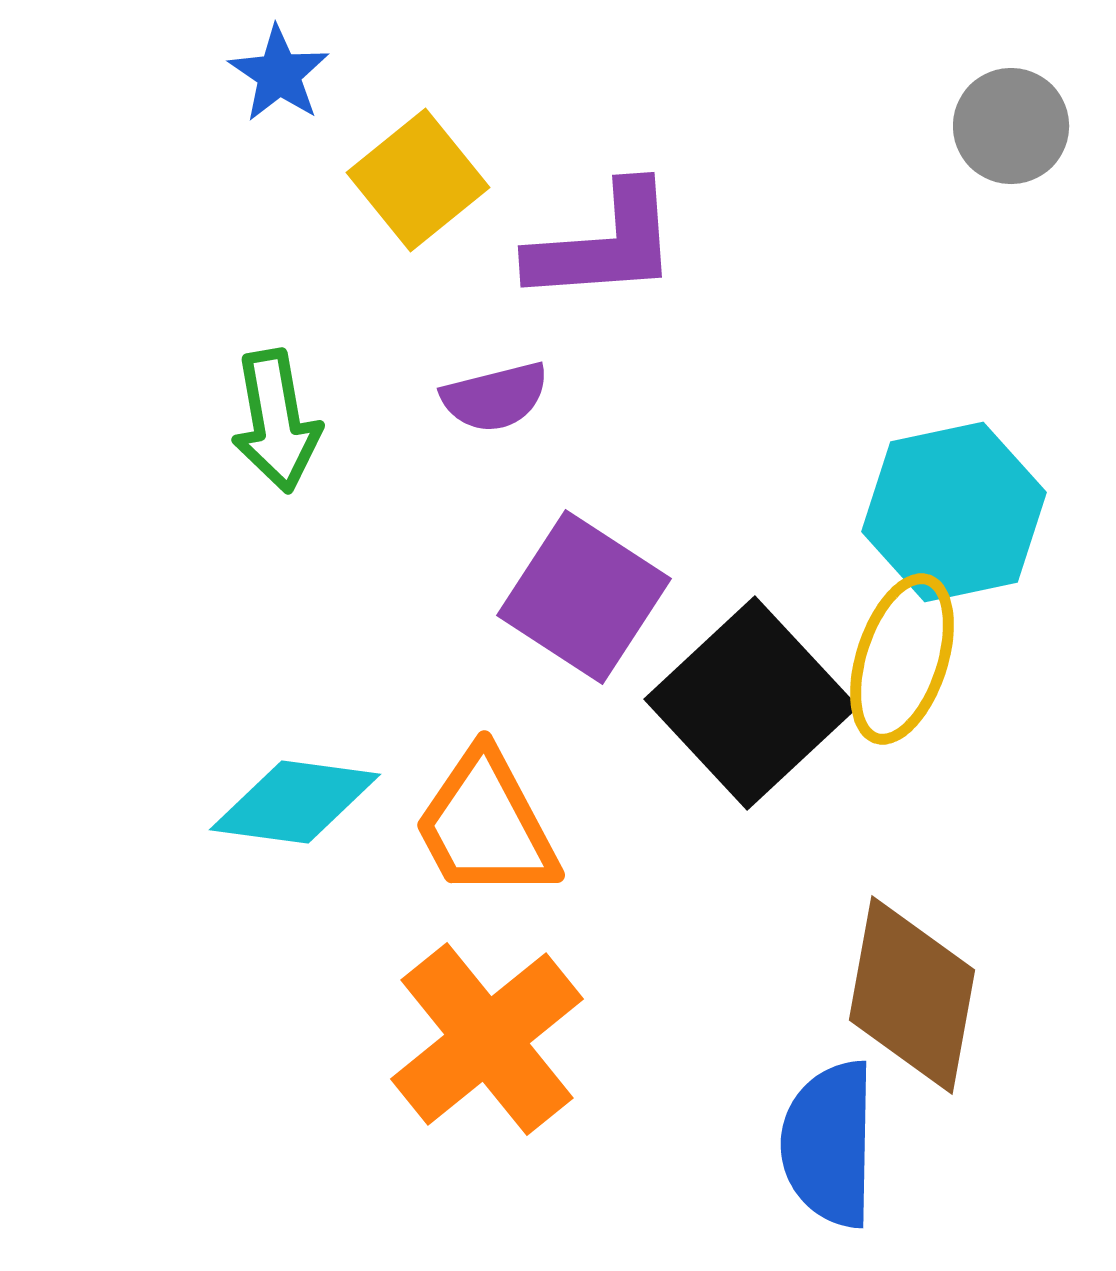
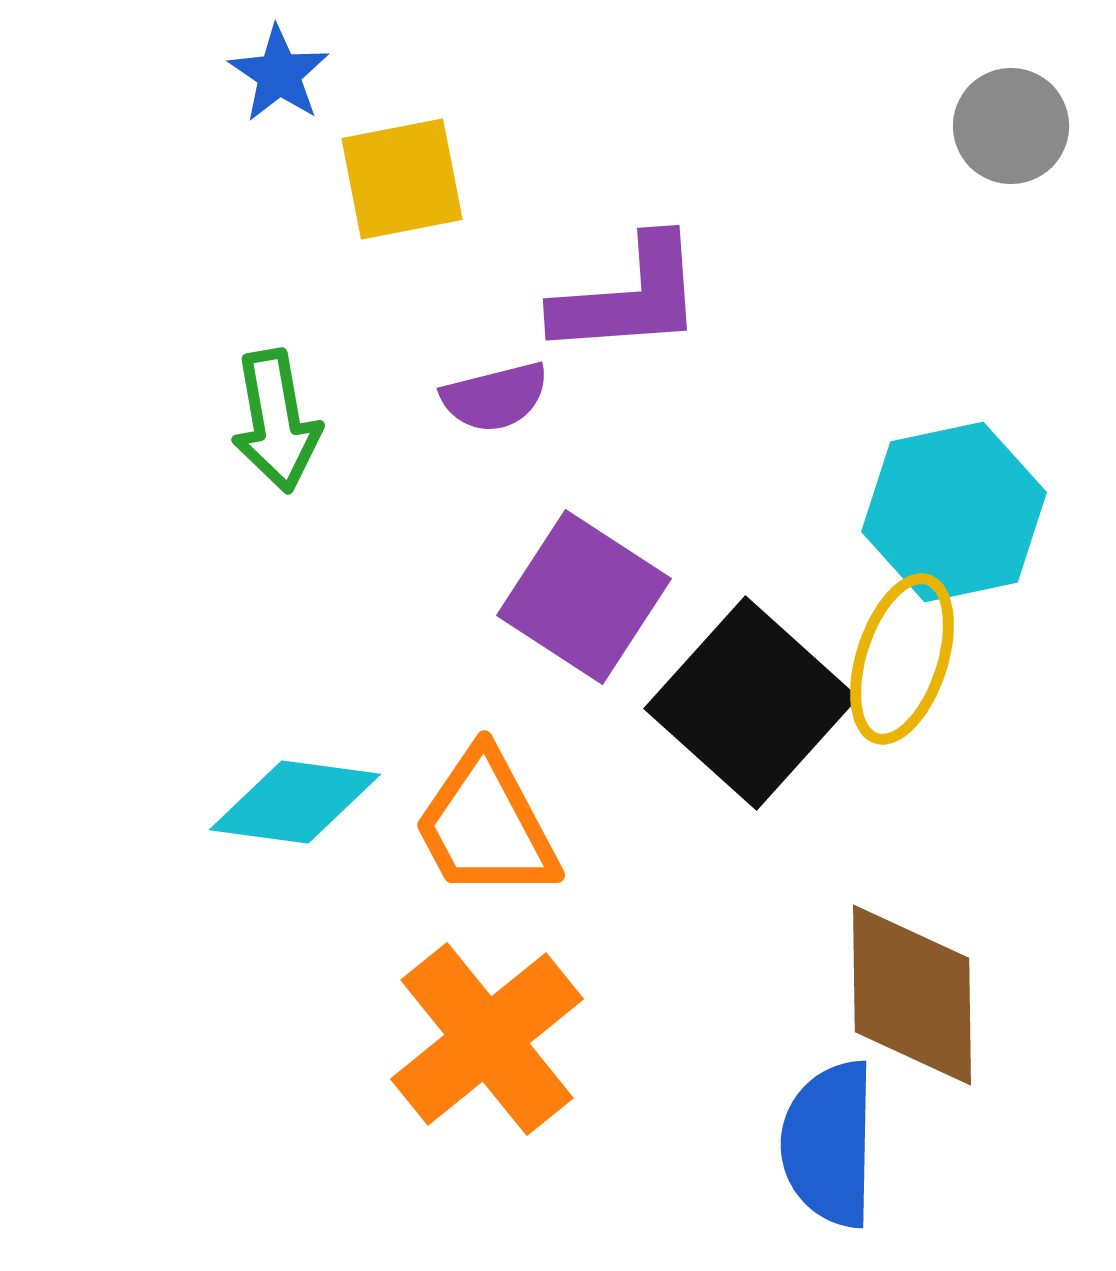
yellow square: moved 16 px left, 1 px up; rotated 28 degrees clockwise
purple L-shape: moved 25 px right, 53 px down
black square: rotated 5 degrees counterclockwise
brown diamond: rotated 11 degrees counterclockwise
